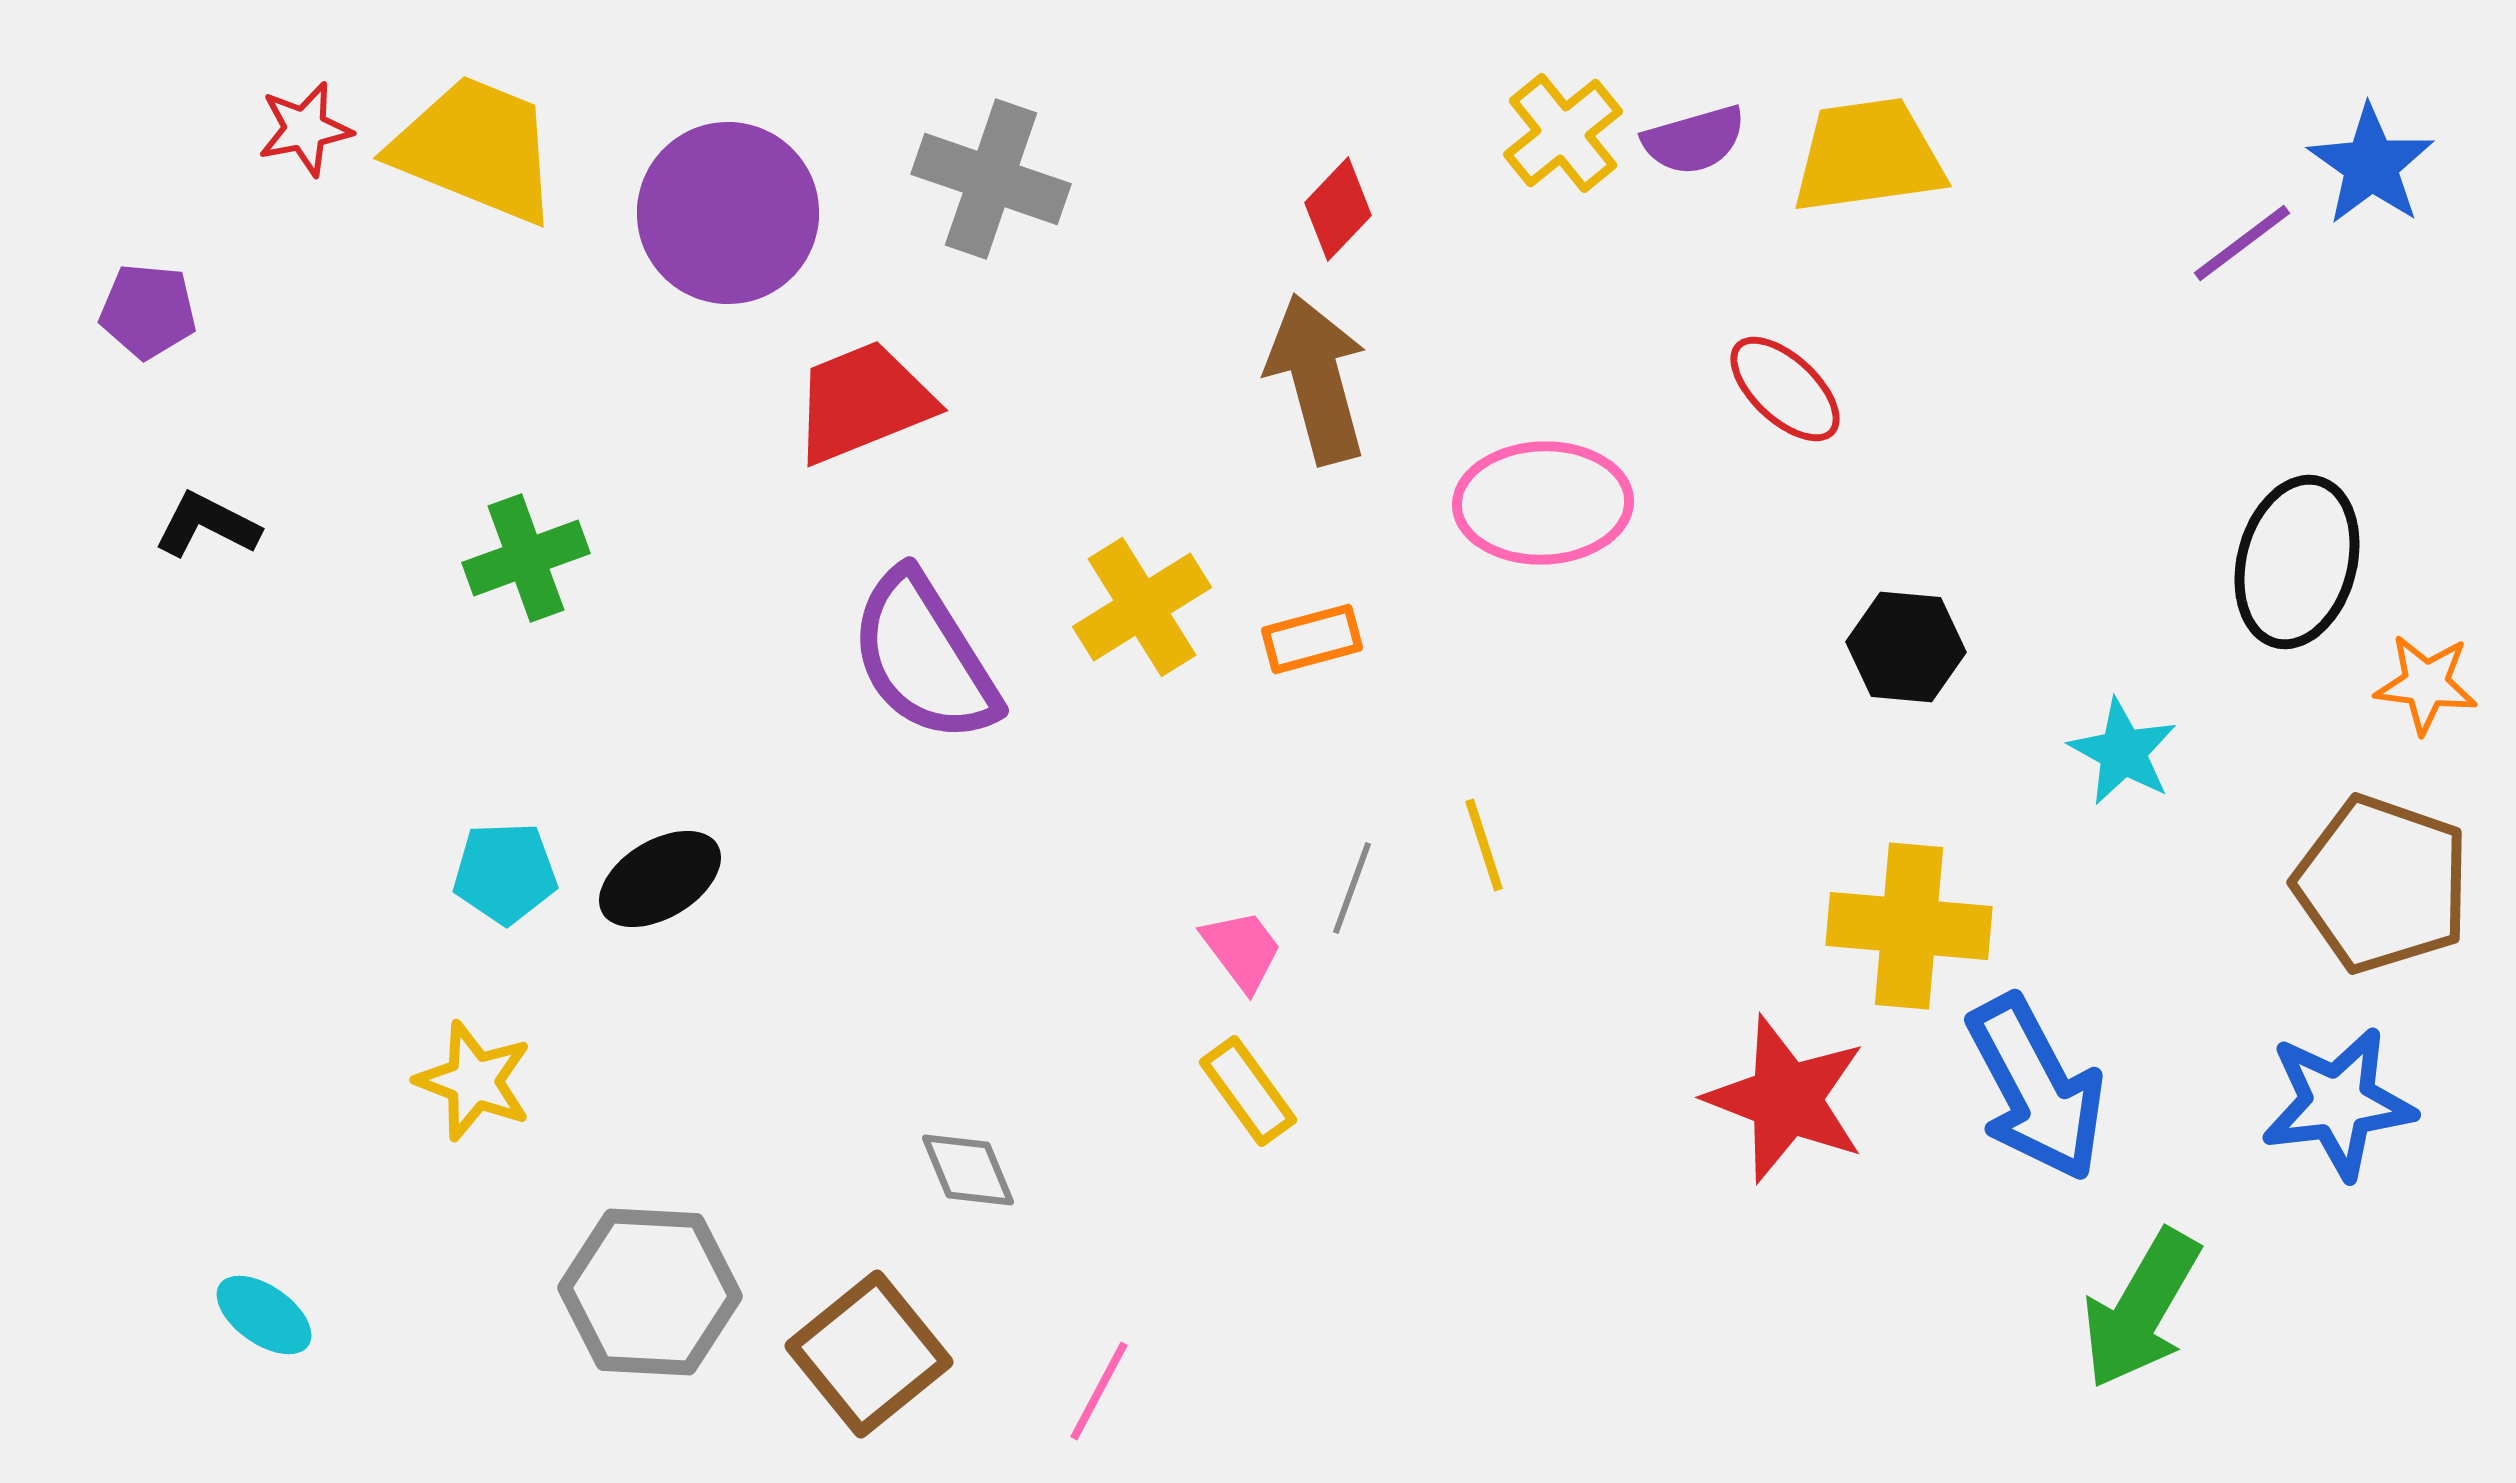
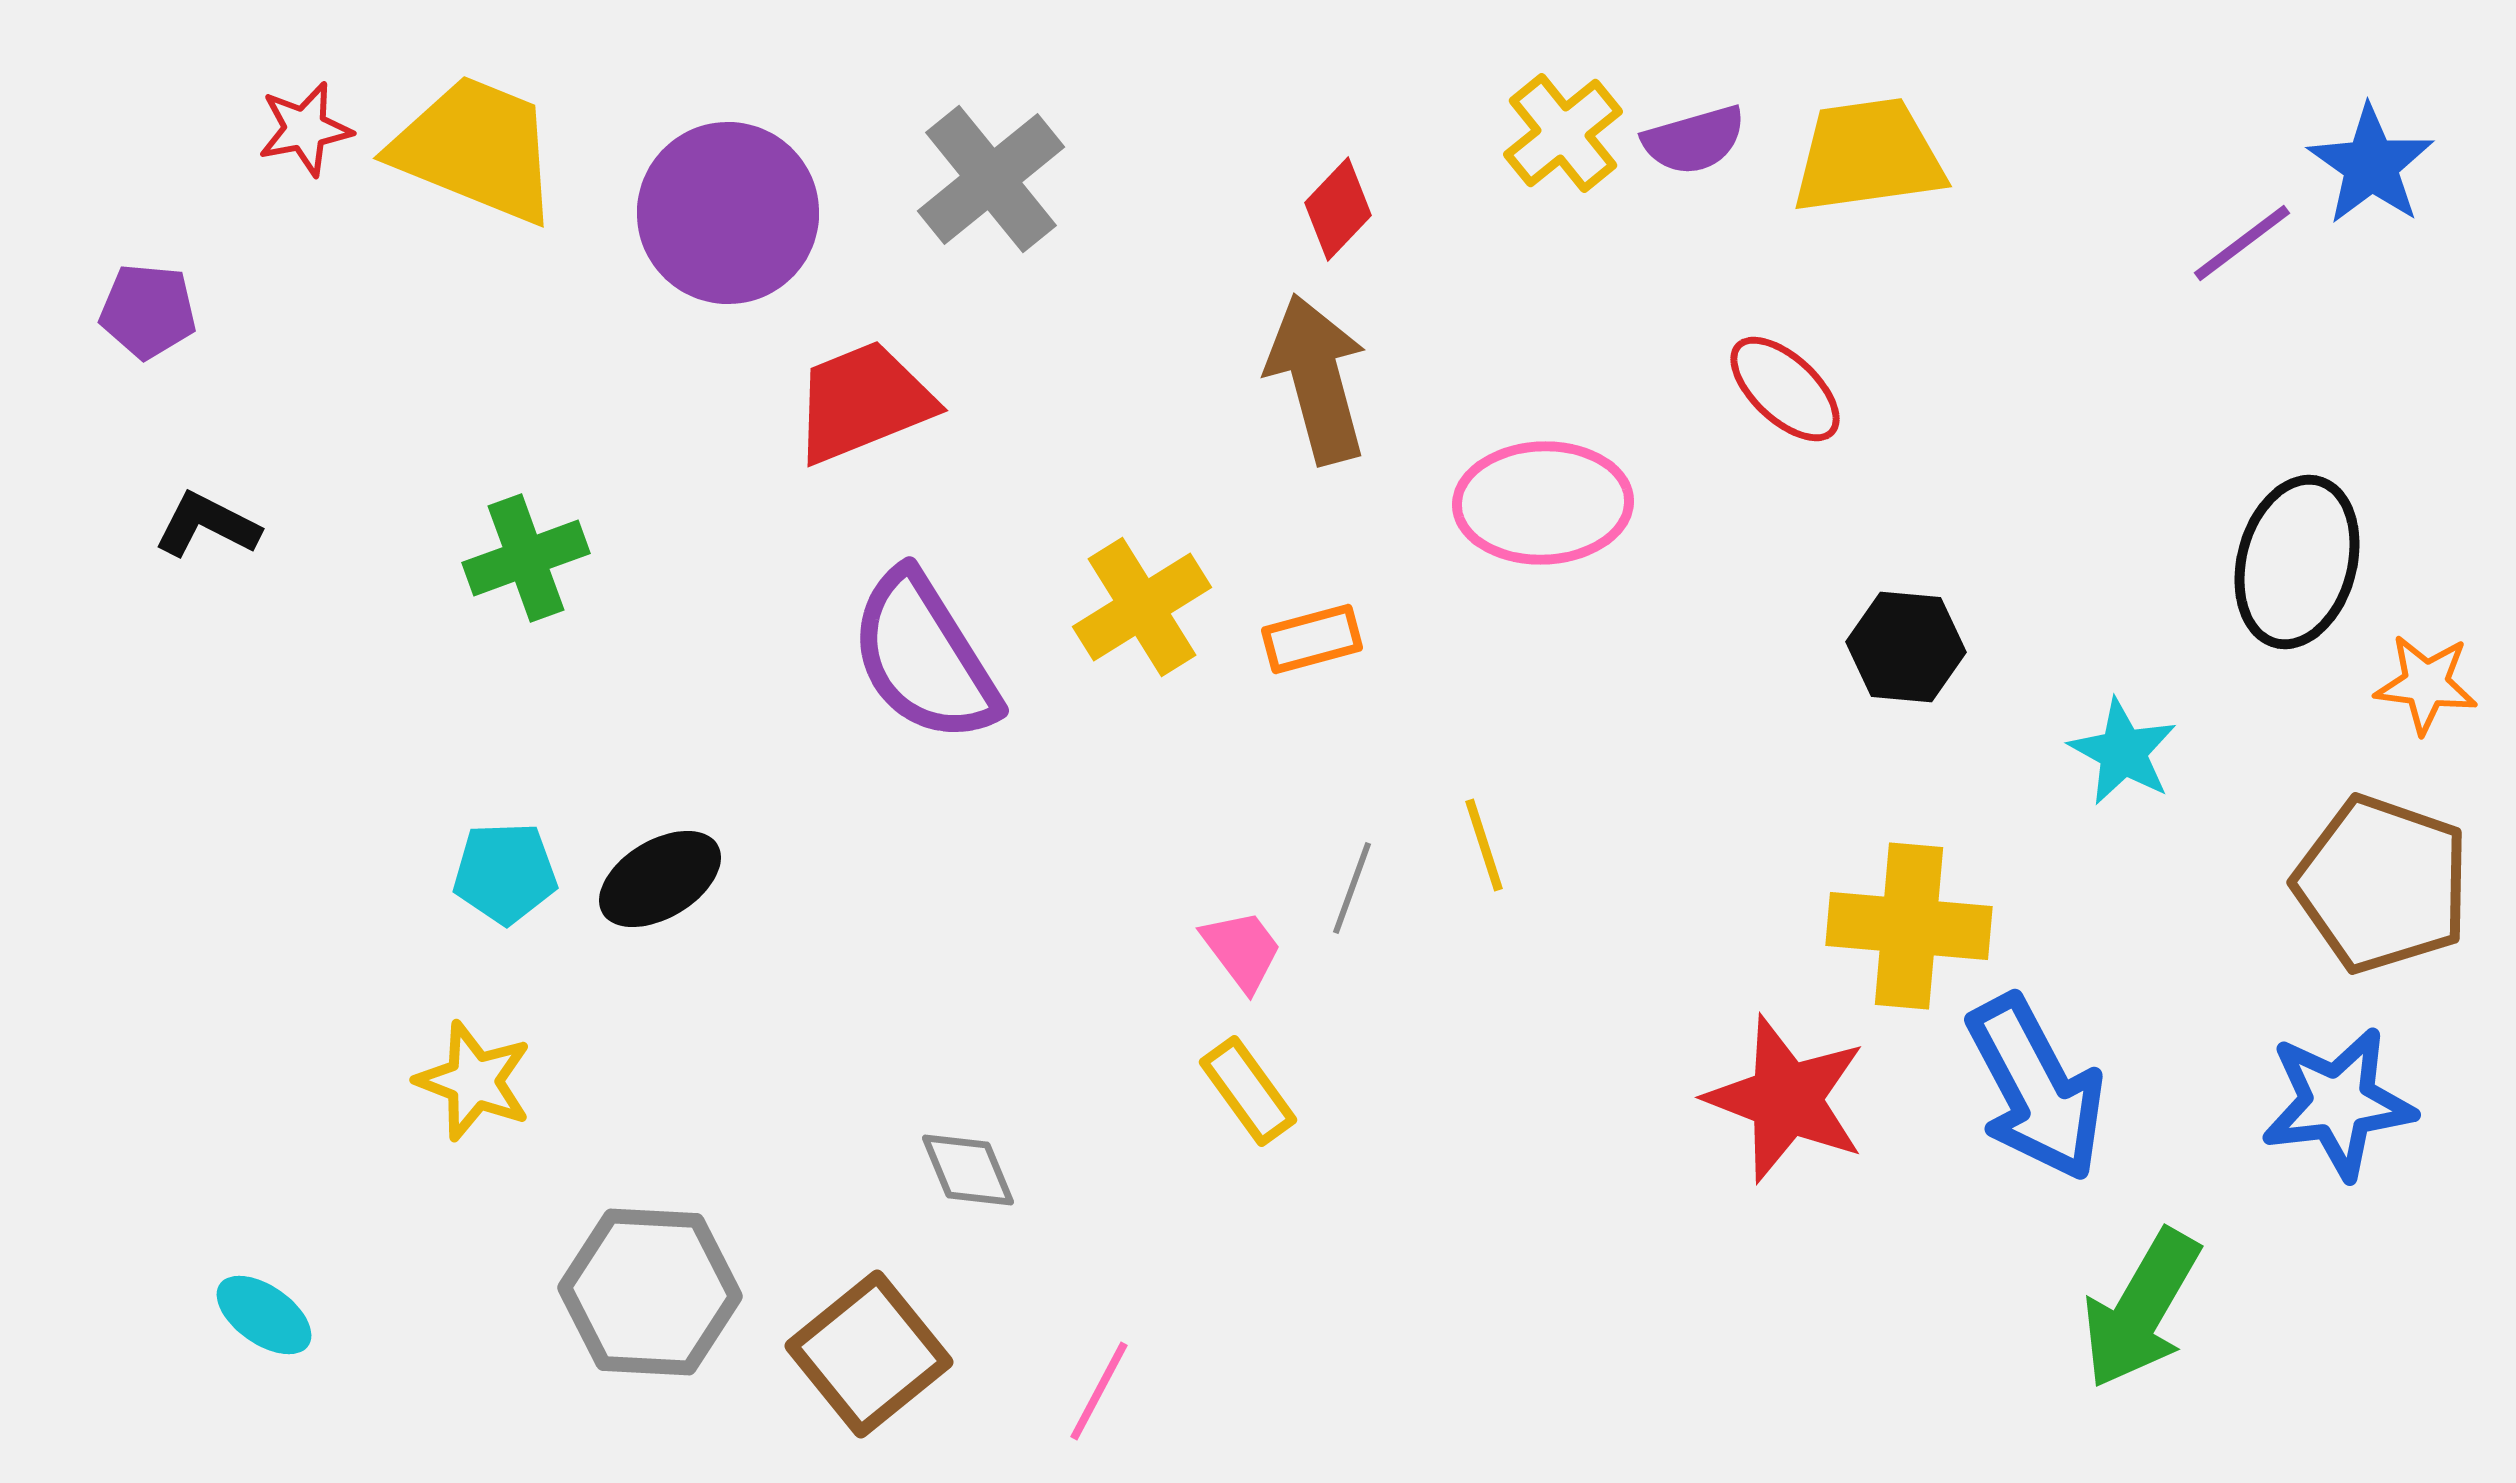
gray cross at (991, 179): rotated 32 degrees clockwise
